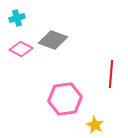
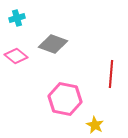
gray diamond: moved 4 px down
pink diamond: moved 5 px left, 7 px down; rotated 10 degrees clockwise
pink hexagon: rotated 20 degrees clockwise
